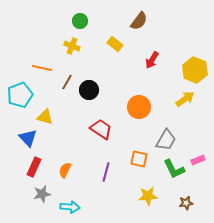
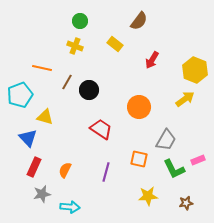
yellow cross: moved 3 px right
